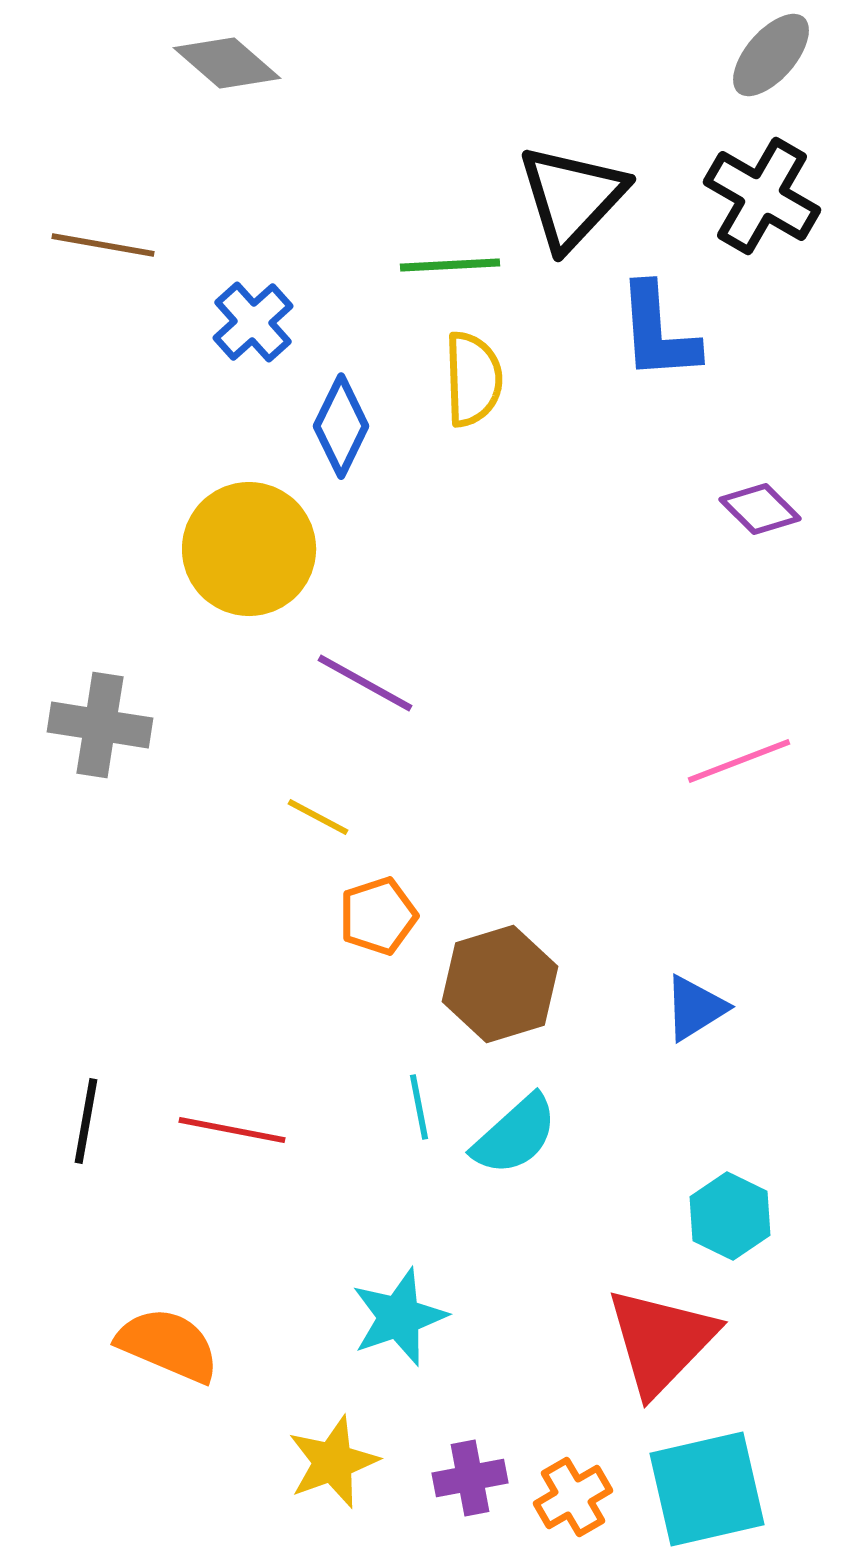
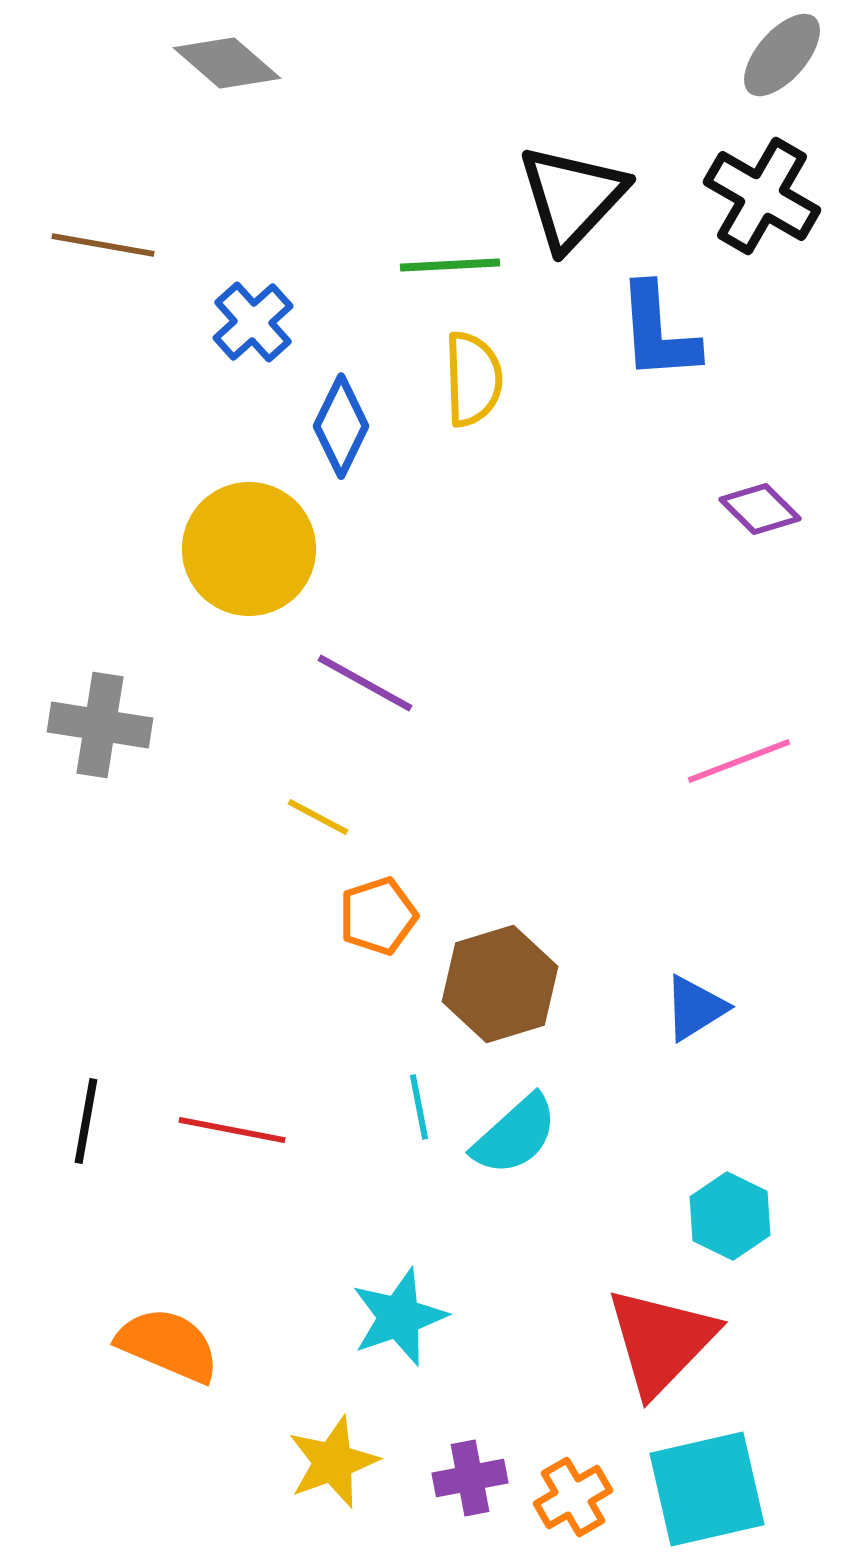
gray ellipse: moved 11 px right
